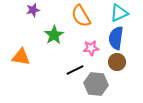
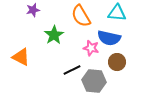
cyan triangle: moved 2 px left; rotated 30 degrees clockwise
blue semicircle: moved 7 px left; rotated 85 degrees counterclockwise
pink star: rotated 21 degrees clockwise
orange triangle: rotated 18 degrees clockwise
black line: moved 3 px left
gray hexagon: moved 2 px left, 3 px up
